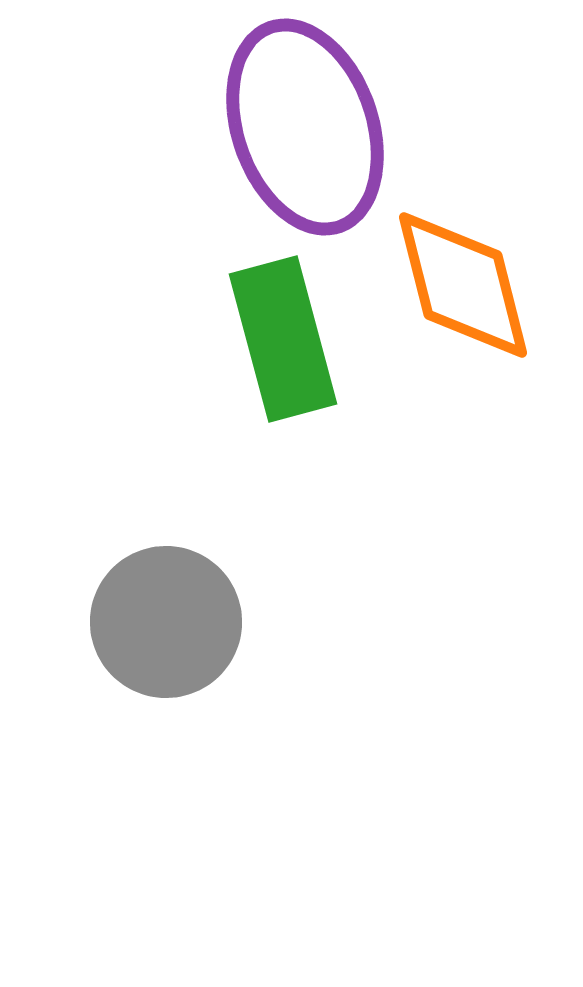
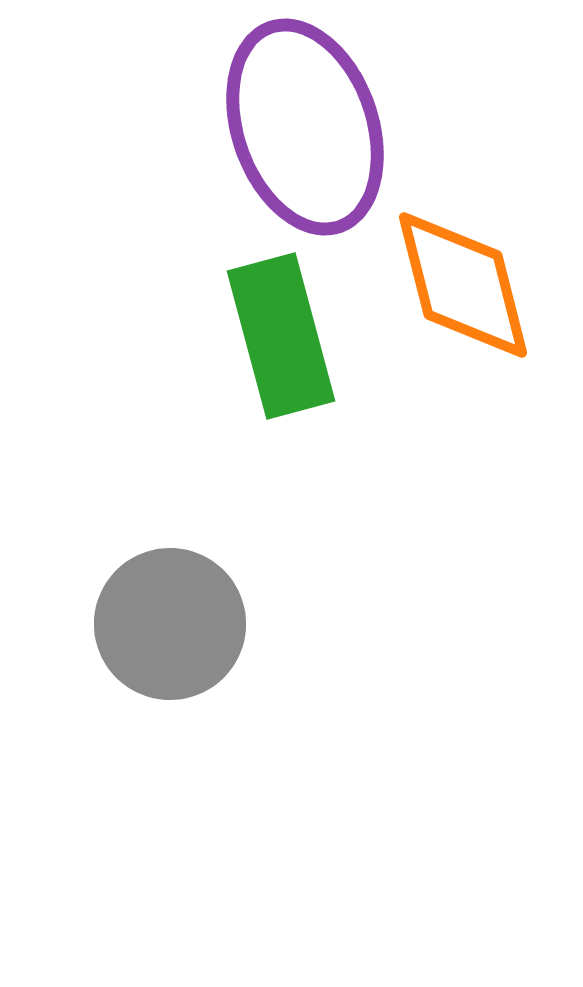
green rectangle: moved 2 px left, 3 px up
gray circle: moved 4 px right, 2 px down
